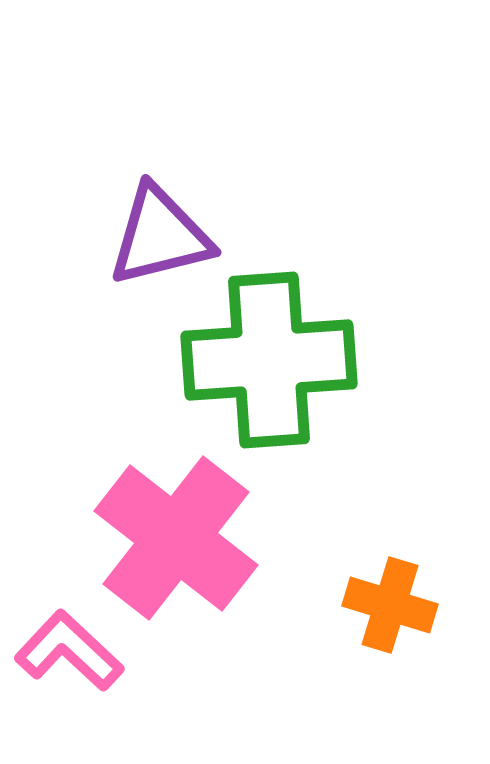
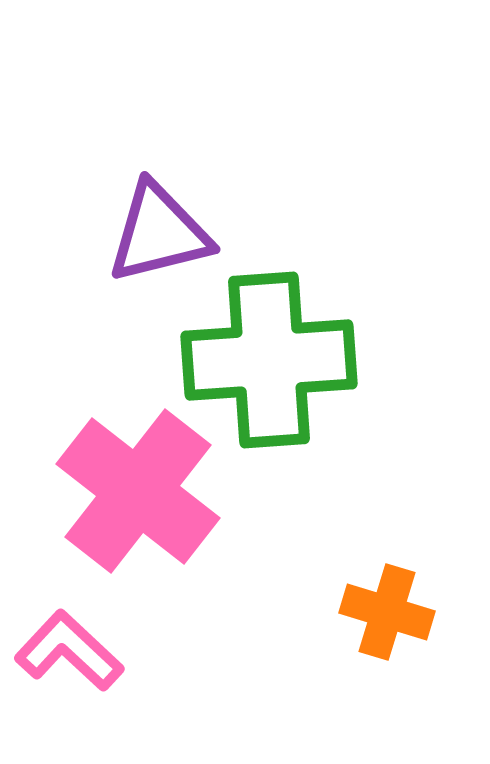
purple triangle: moved 1 px left, 3 px up
pink cross: moved 38 px left, 47 px up
orange cross: moved 3 px left, 7 px down
